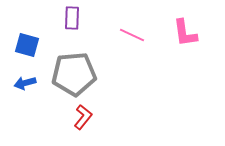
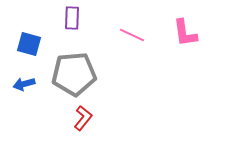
blue square: moved 2 px right, 1 px up
blue arrow: moved 1 px left, 1 px down
red L-shape: moved 1 px down
